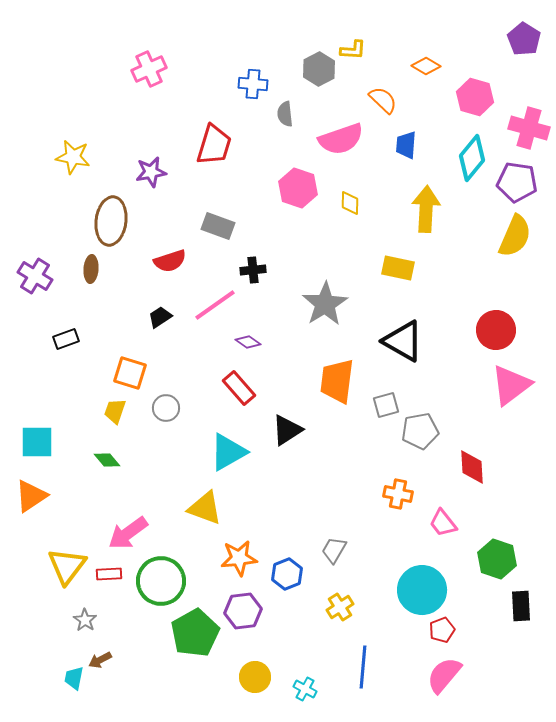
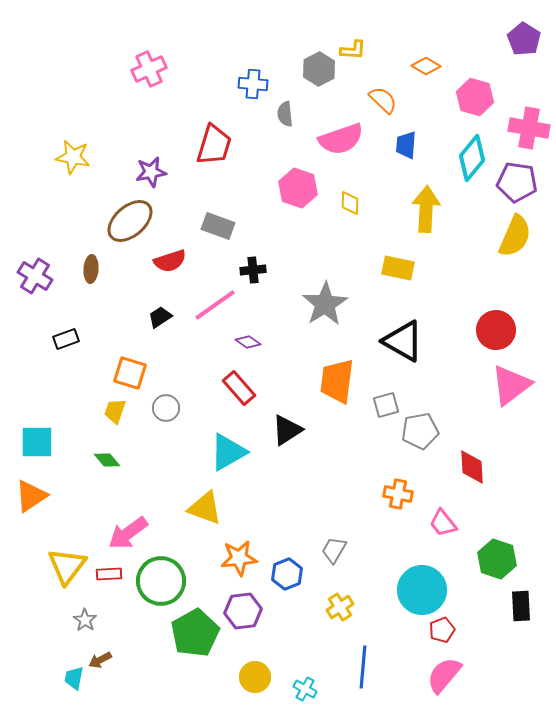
pink cross at (529, 128): rotated 6 degrees counterclockwise
brown ellipse at (111, 221): moved 19 px right; rotated 42 degrees clockwise
